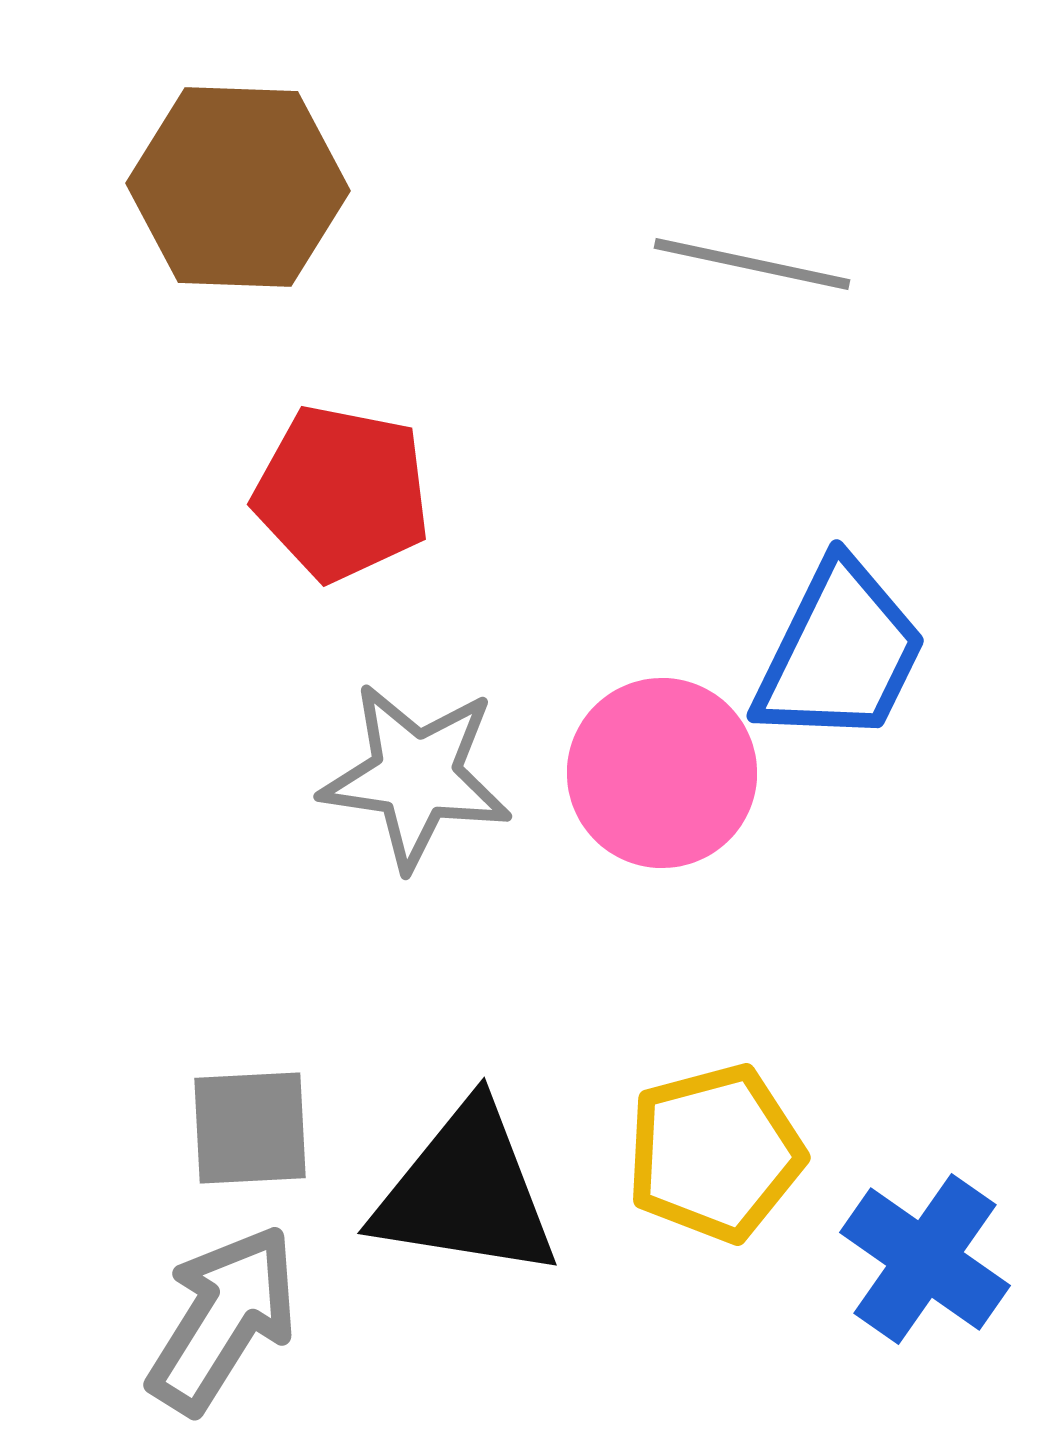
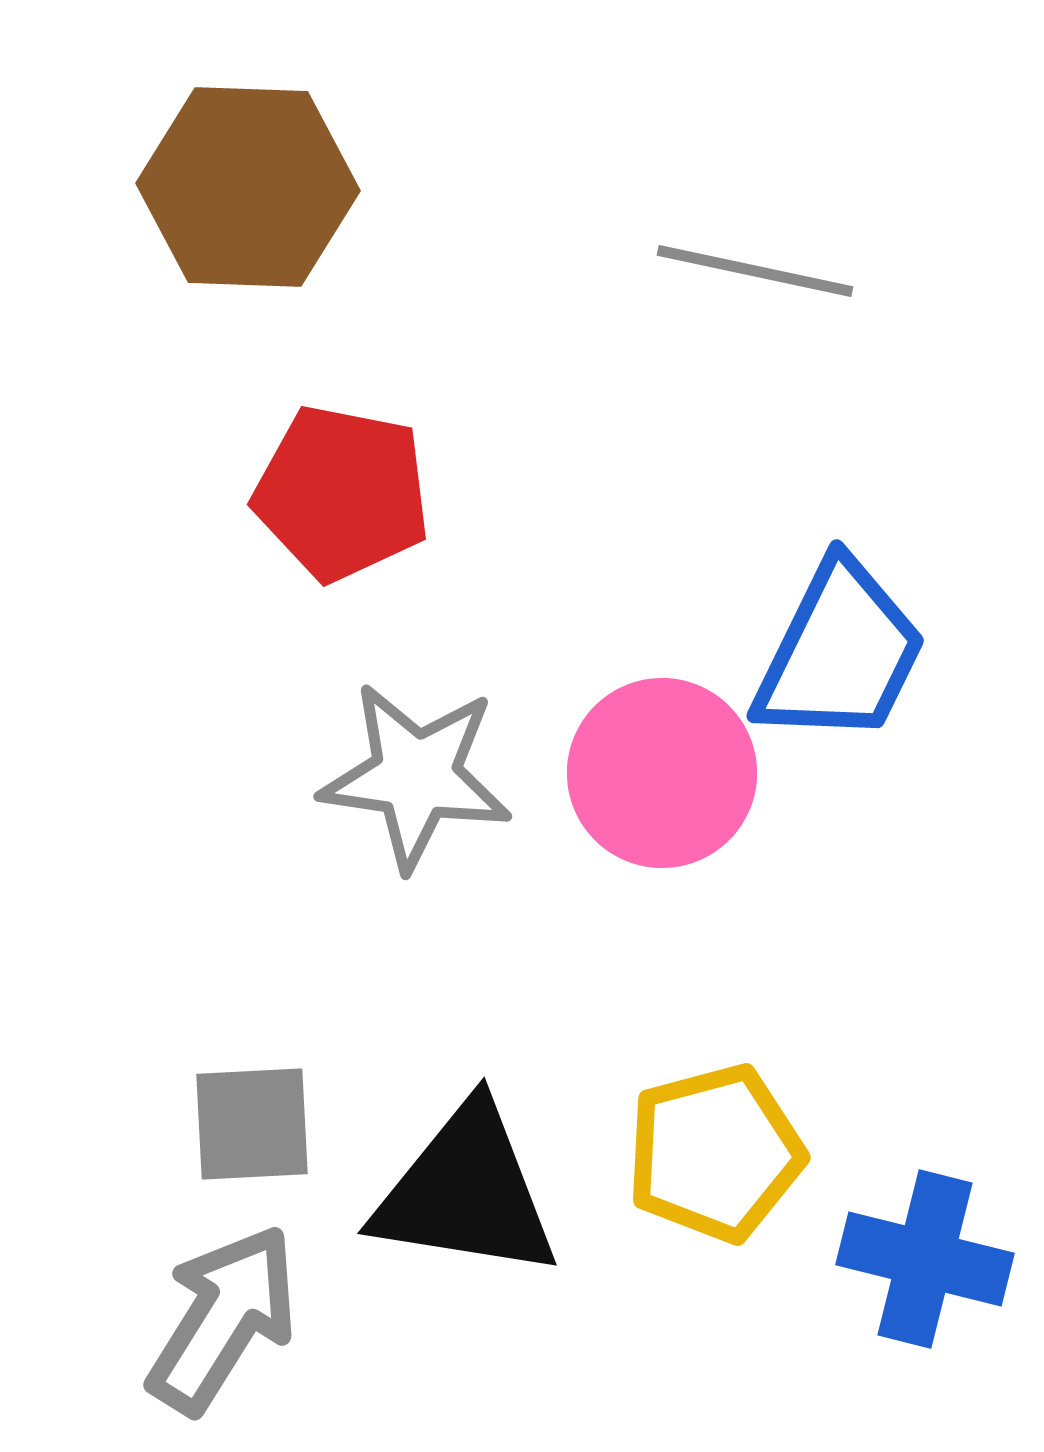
brown hexagon: moved 10 px right
gray line: moved 3 px right, 7 px down
gray square: moved 2 px right, 4 px up
blue cross: rotated 21 degrees counterclockwise
